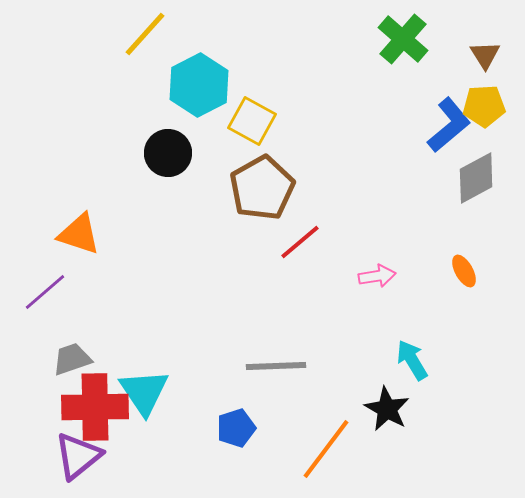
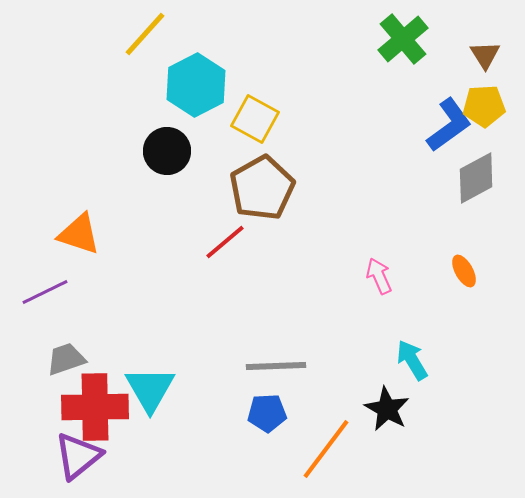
green cross: rotated 9 degrees clockwise
cyan hexagon: moved 3 px left
yellow square: moved 3 px right, 2 px up
blue L-shape: rotated 4 degrees clockwise
black circle: moved 1 px left, 2 px up
red line: moved 75 px left
pink arrow: moved 2 px right; rotated 105 degrees counterclockwise
purple line: rotated 15 degrees clockwise
gray trapezoid: moved 6 px left
cyan triangle: moved 6 px right, 3 px up; rotated 4 degrees clockwise
blue pentagon: moved 31 px right, 15 px up; rotated 15 degrees clockwise
